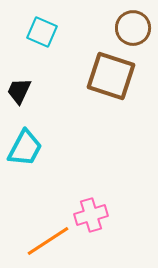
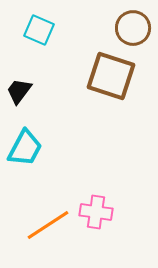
cyan square: moved 3 px left, 2 px up
black trapezoid: rotated 12 degrees clockwise
pink cross: moved 5 px right, 3 px up; rotated 24 degrees clockwise
orange line: moved 16 px up
